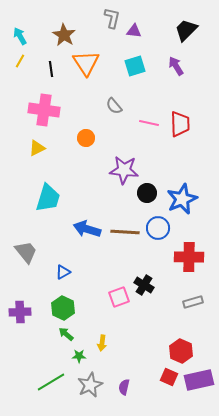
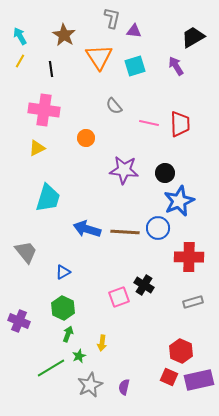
black trapezoid: moved 7 px right, 7 px down; rotated 15 degrees clockwise
orange triangle: moved 13 px right, 6 px up
black circle: moved 18 px right, 20 px up
blue star: moved 3 px left, 2 px down
purple cross: moved 1 px left, 9 px down; rotated 25 degrees clockwise
green arrow: moved 2 px right; rotated 70 degrees clockwise
green star: rotated 24 degrees counterclockwise
green line: moved 14 px up
